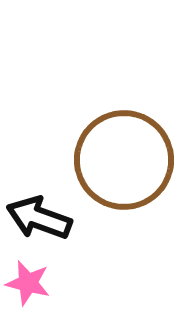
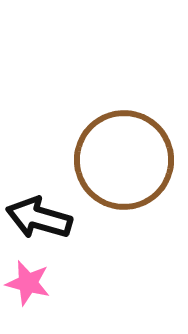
black arrow: rotated 4 degrees counterclockwise
